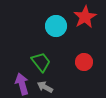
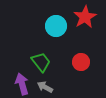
red circle: moved 3 px left
